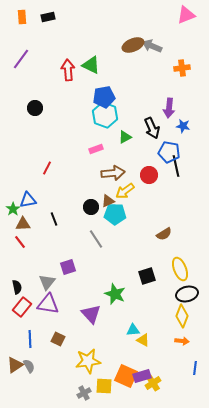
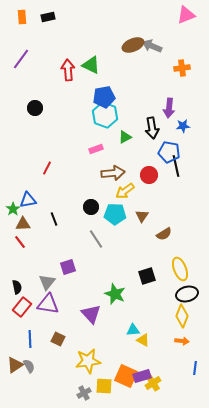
blue star at (183, 126): rotated 16 degrees counterclockwise
black arrow at (152, 128): rotated 15 degrees clockwise
brown triangle at (108, 201): moved 34 px right, 15 px down; rotated 32 degrees counterclockwise
